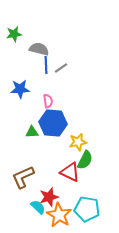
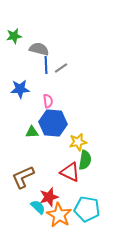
green star: moved 2 px down
green semicircle: rotated 18 degrees counterclockwise
